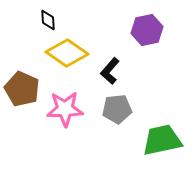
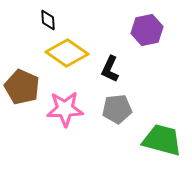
black L-shape: moved 2 px up; rotated 16 degrees counterclockwise
brown pentagon: moved 2 px up
green trapezoid: rotated 27 degrees clockwise
